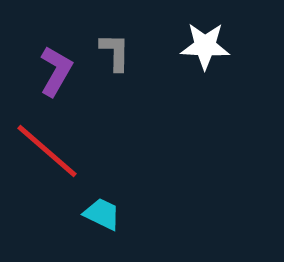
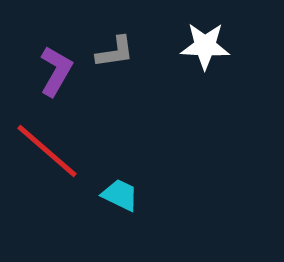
gray L-shape: rotated 81 degrees clockwise
cyan trapezoid: moved 18 px right, 19 px up
